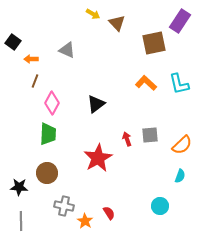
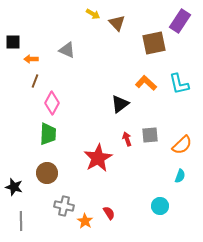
black square: rotated 35 degrees counterclockwise
black triangle: moved 24 px right
black star: moved 5 px left; rotated 12 degrees clockwise
